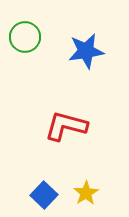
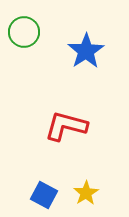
green circle: moved 1 px left, 5 px up
blue star: rotated 24 degrees counterclockwise
blue square: rotated 16 degrees counterclockwise
